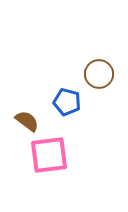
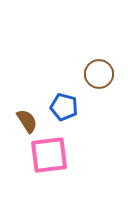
blue pentagon: moved 3 px left, 5 px down
brown semicircle: rotated 20 degrees clockwise
